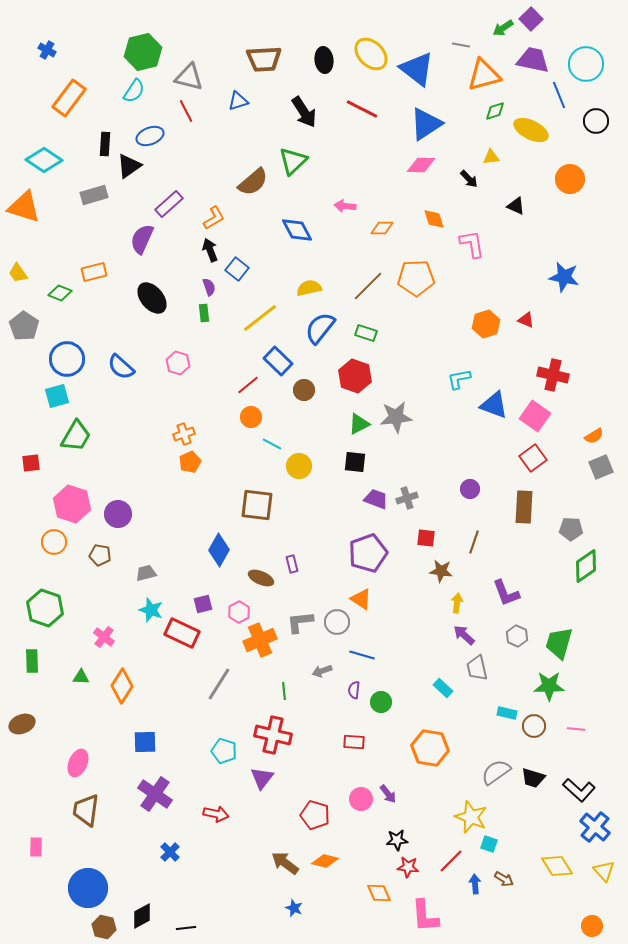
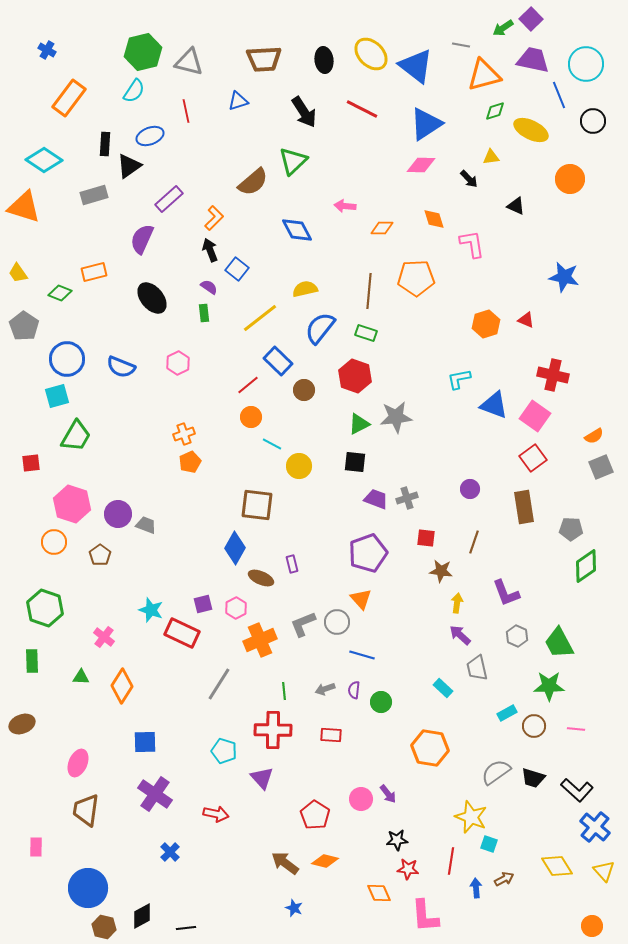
blue triangle at (417, 69): moved 1 px left, 3 px up
gray triangle at (189, 77): moved 15 px up
red line at (186, 111): rotated 15 degrees clockwise
black circle at (596, 121): moved 3 px left
purple rectangle at (169, 204): moved 5 px up
orange L-shape at (214, 218): rotated 15 degrees counterclockwise
brown line at (368, 286): moved 1 px right, 5 px down; rotated 40 degrees counterclockwise
purple semicircle at (209, 287): rotated 36 degrees counterclockwise
yellow semicircle at (309, 288): moved 4 px left, 1 px down
pink hexagon at (178, 363): rotated 15 degrees clockwise
blue semicircle at (121, 367): rotated 20 degrees counterclockwise
brown rectangle at (524, 507): rotated 12 degrees counterclockwise
blue diamond at (219, 550): moved 16 px right, 2 px up
brown pentagon at (100, 555): rotated 25 degrees clockwise
gray trapezoid at (146, 573): moved 48 px up; rotated 35 degrees clockwise
orange triangle at (361, 599): rotated 15 degrees clockwise
pink hexagon at (239, 612): moved 3 px left, 4 px up
gray L-shape at (300, 622): moved 3 px right, 2 px down; rotated 16 degrees counterclockwise
purple arrow at (464, 635): moved 4 px left
green trapezoid at (559, 643): rotated 44 degrees counterclockwise
gray arrow at (322, 671): moved 3 px right, 18 px down
cyan rectangle at (507, 713): rotated 42 degrees counterclockwise
red cross at (273, 735): moved 5 px up; rotated 12 degrees counterclockwise
red rectangle at (354, 742): moved 23 px left, 7 px up
purple triangle at (262, 778): rotated 20 degrees counterclockwise
black L-shape at (579, 790): moved 2 px left
red pentagon at (315, 815): rotated 16 degrees clockwise
red line at (451, 861): rotated 36 degrees counterclockwise
red star at (408, 867): moved 2 px down
brown arrow at (504, 879): rotated 60 degrees counterclockwise
blue arrow at (475, 884): moved 1 px right, 4 px down
